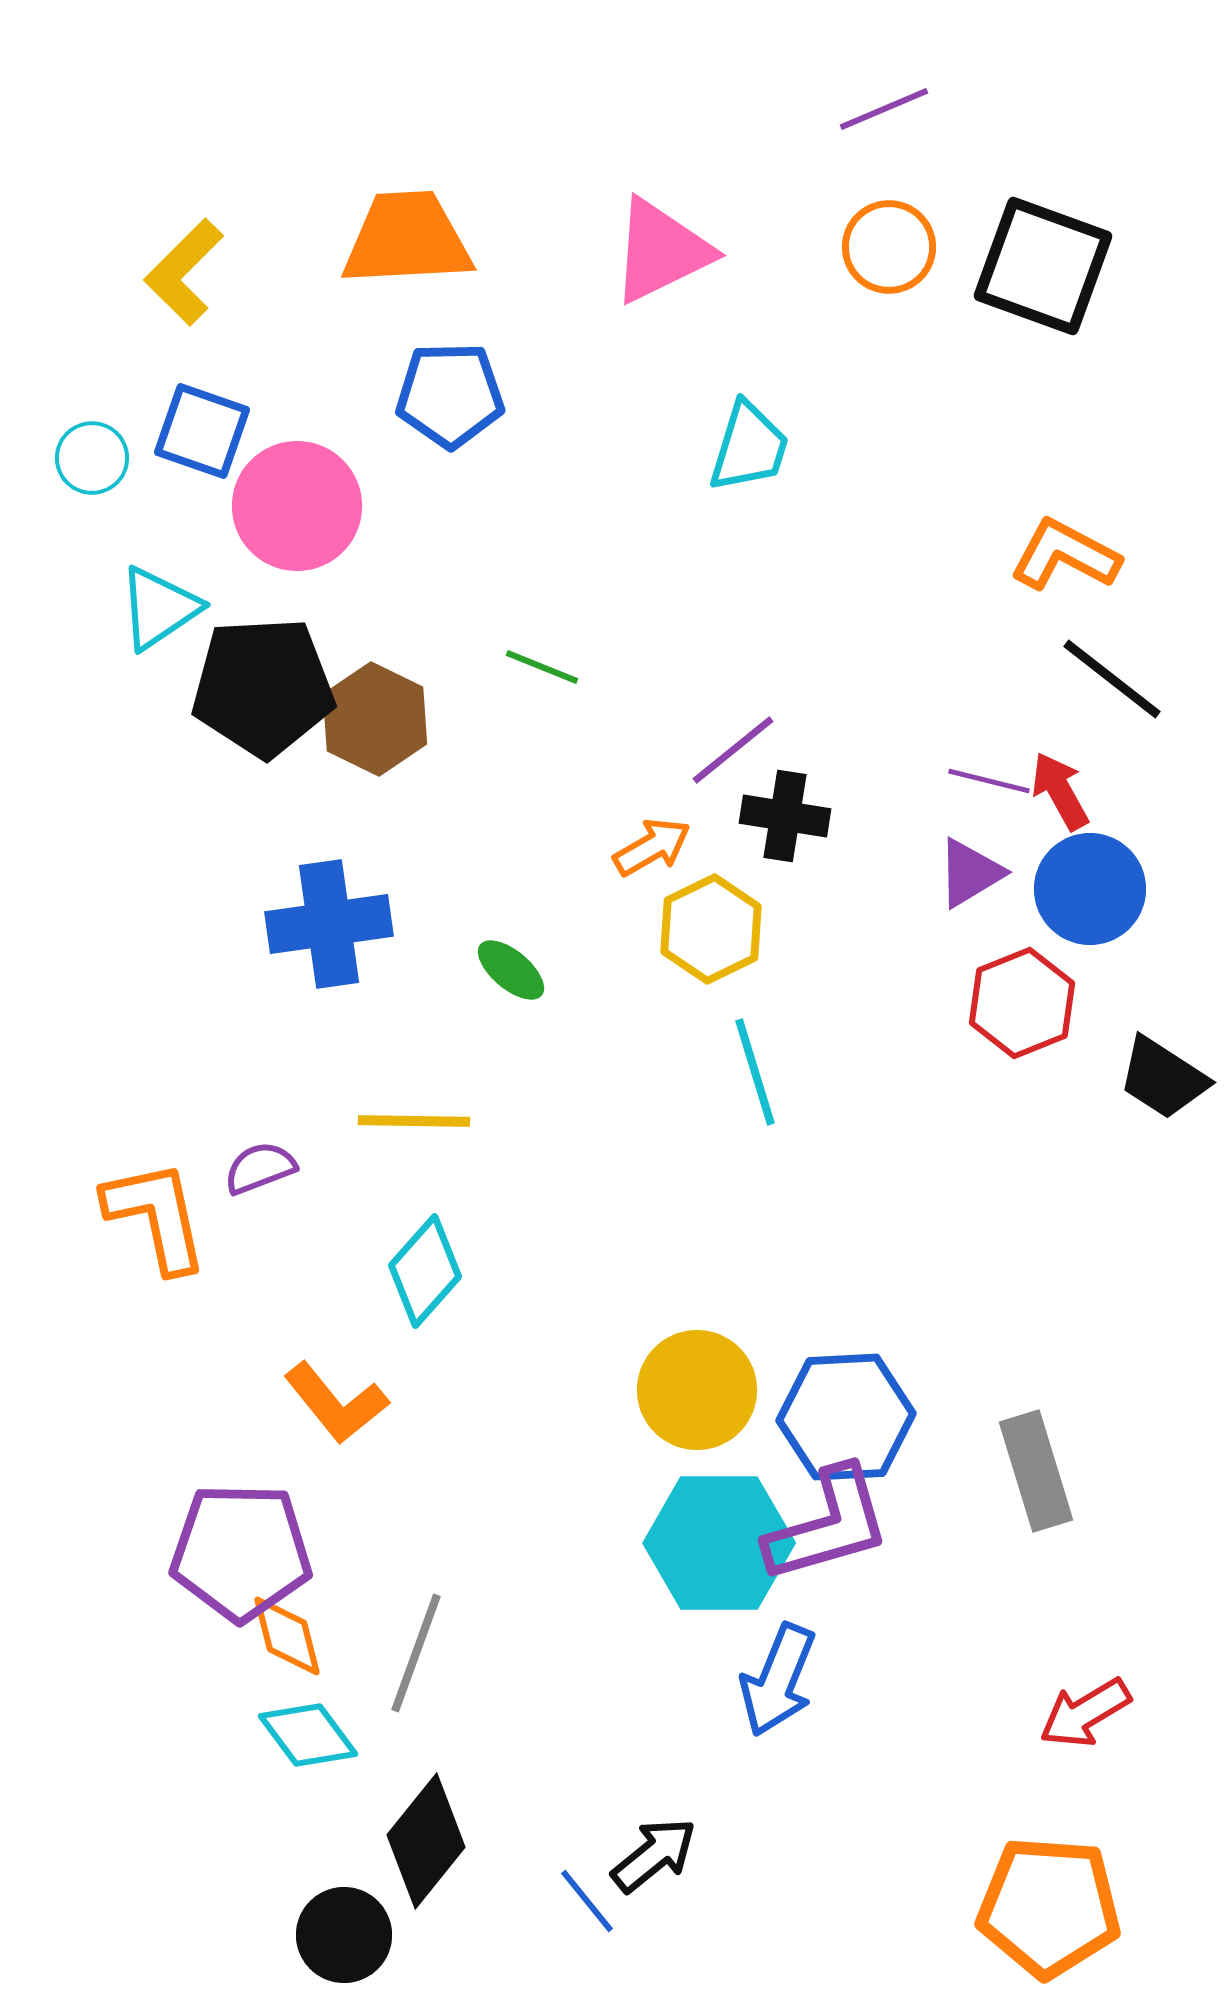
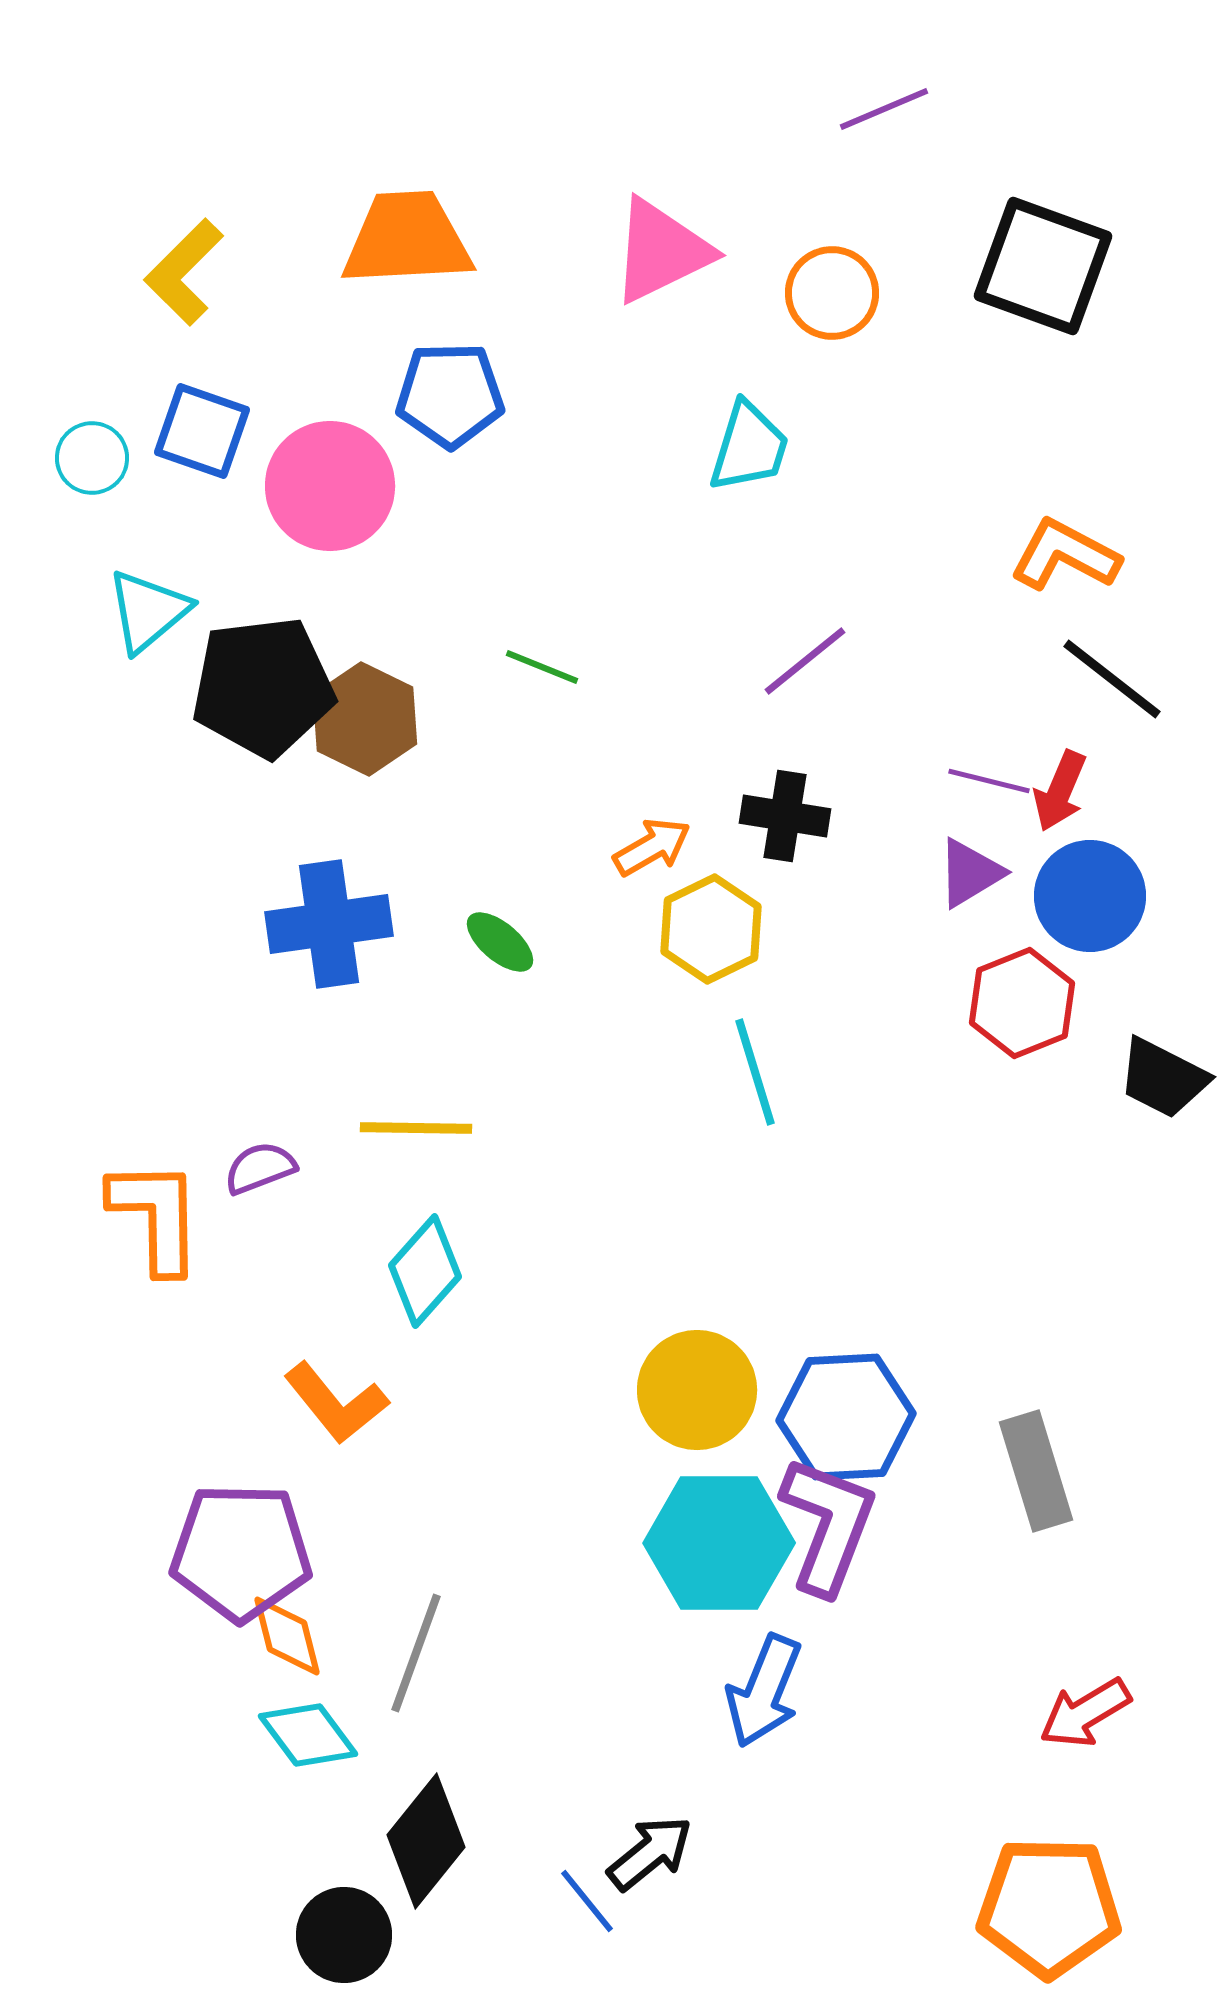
orange circle at (889, 247): moved 57 px left, 46 px down
pink circle at (297, 506): moved 33 px right, 20 px up
cyan triangle at (159, 608): moved 11 px left, 3 px down; rotated 6 degrees counterclockwise
black pentagon at (263, 687): rotated 4 degrees counterclockwise
brown hexagon at (375, 719): moved 10 px left
purple line at (733, 750): moved 72 px right, 89 px up
red arrow at (1060, 791): rotated 128 degrees counterclockwise
blue circle at (1090, 889): moved 7 px down
green ellipse at (511, 970): moved 11 px left, 28 px up
black trapezoid at (1163, 1078): rotated 6 degrees counterclockwise
yellow line at (414, 1121): moved 2 px right, 7 px down
orange L-shape at (156, 1216): rotated 11 degrees clockwise
purple L-shape at (828, 1525): rotated 53 degrees counterclockwise
blue arrow at (778, 1680): moved 14 px left, 11 px down
black arrow at (654, 1855): moved 4 px left, 2 px up
orange pentagon at (1049, 1907): rotated 3 degrees counterclockwise
